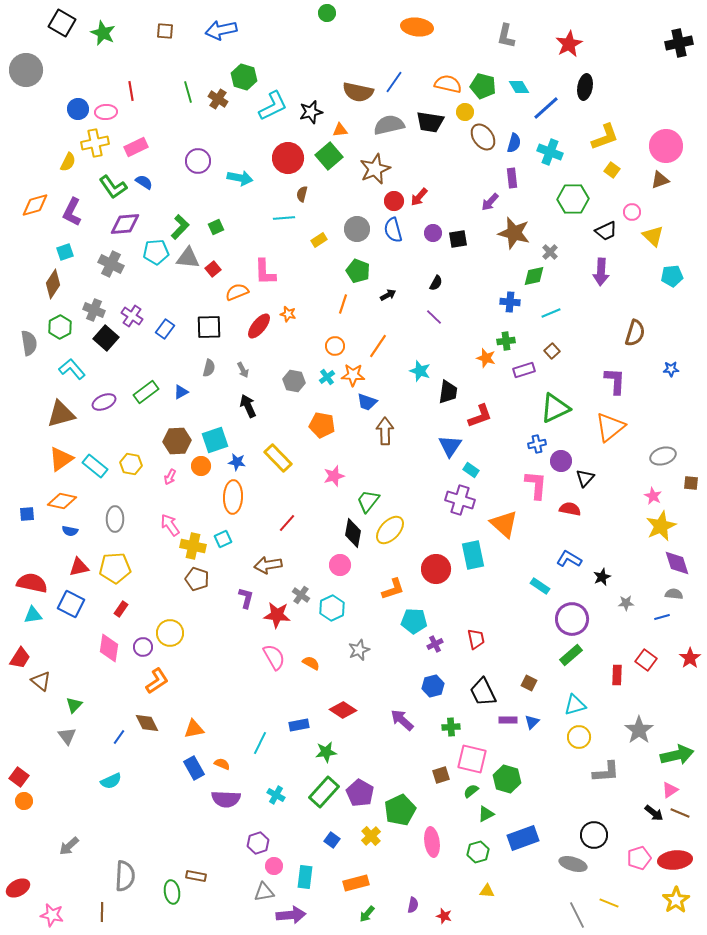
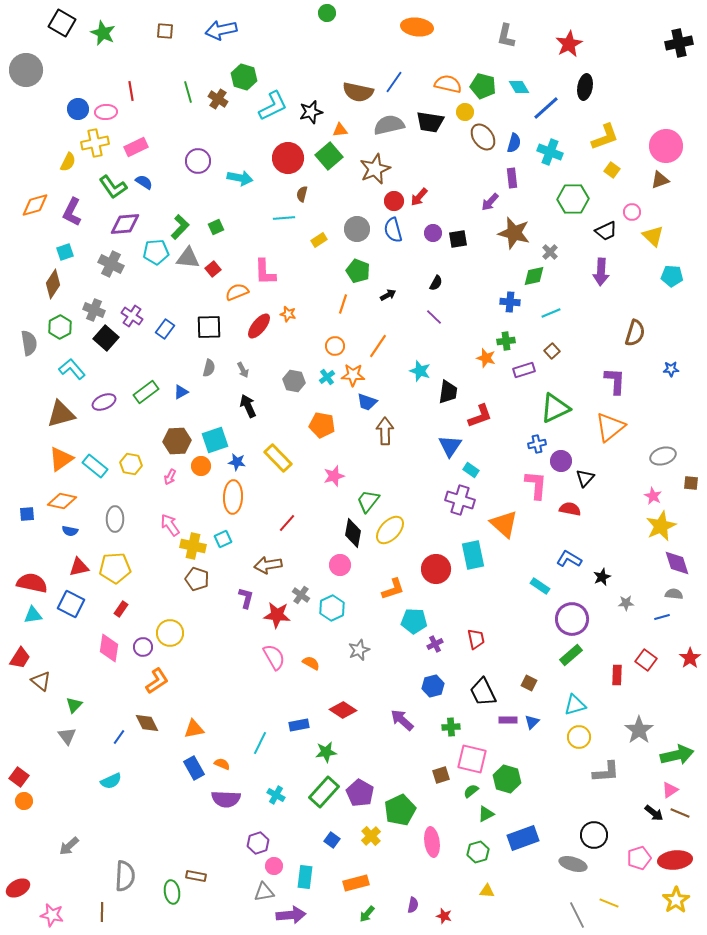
cyan pentagon at (672, 276): rotated 10 degrees clockwise
